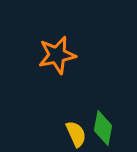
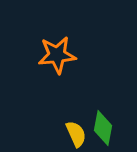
orange star: rotated 6 degrees clockwise
